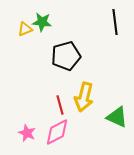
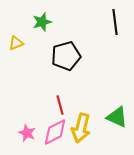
green star: rotated 24 degrees counterclockwise
yellow triangle: moved 9 px left, 14 px down
yellow arrow: moved 3 px left, 31 px down
pink diamond: moved 2 px left
